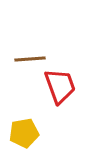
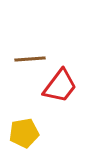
red trapezoid: rotated 57 degrees clockwise
